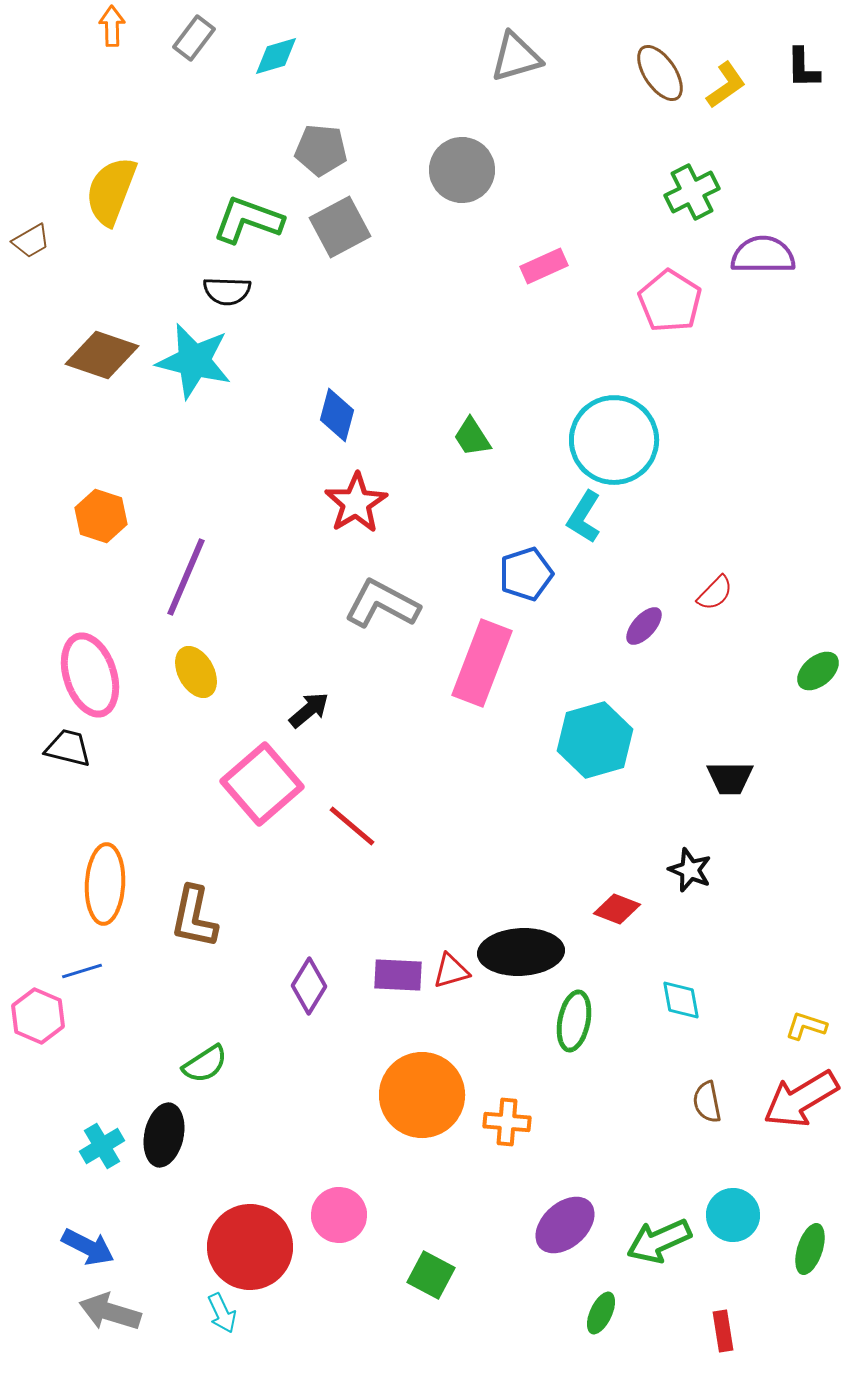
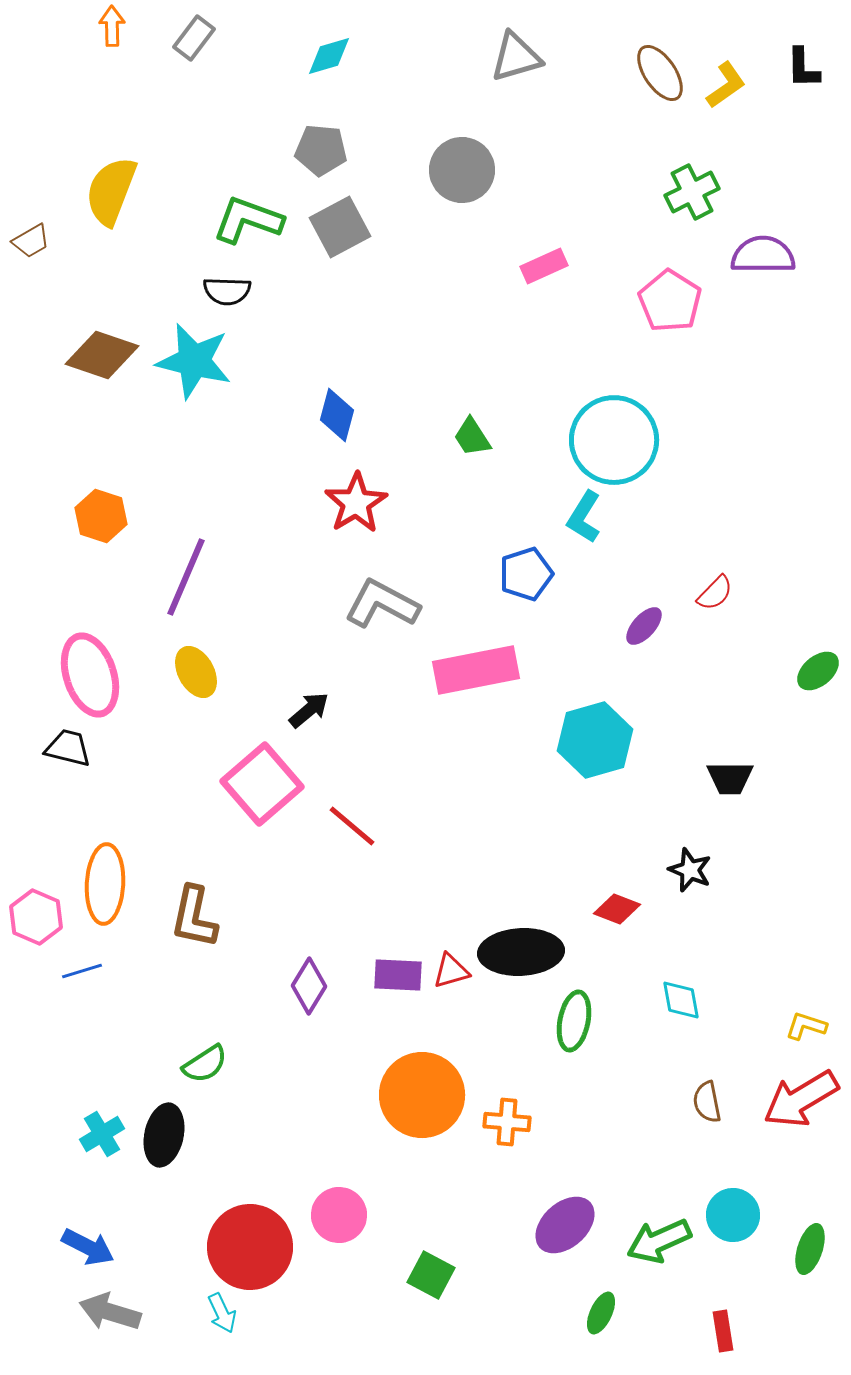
cyan diamond at (276, 56): moved 53 px right
pink rectangle at (482, 663): moved 6 px left, 7 px down; rotated 58 degrees clockwise
pink hexagon at (38, 1016): moved 2 px left, 99 px up
cyan cross at (102, 1146): moved 12 px up
